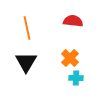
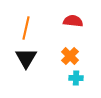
orange line: moved 1 px left; rotated 25 degrees clockwise
orange cross: moved 2 px up
black triangle: moved 4 px up
